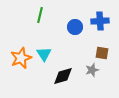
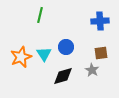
blue circle: moved 9 px left, 20 px down
brown square: moved 1 px left; rotated 16 degrees counterclockwise
orange star: moved 1 px up
gray star: rotated 24 degrees counterclockwise
